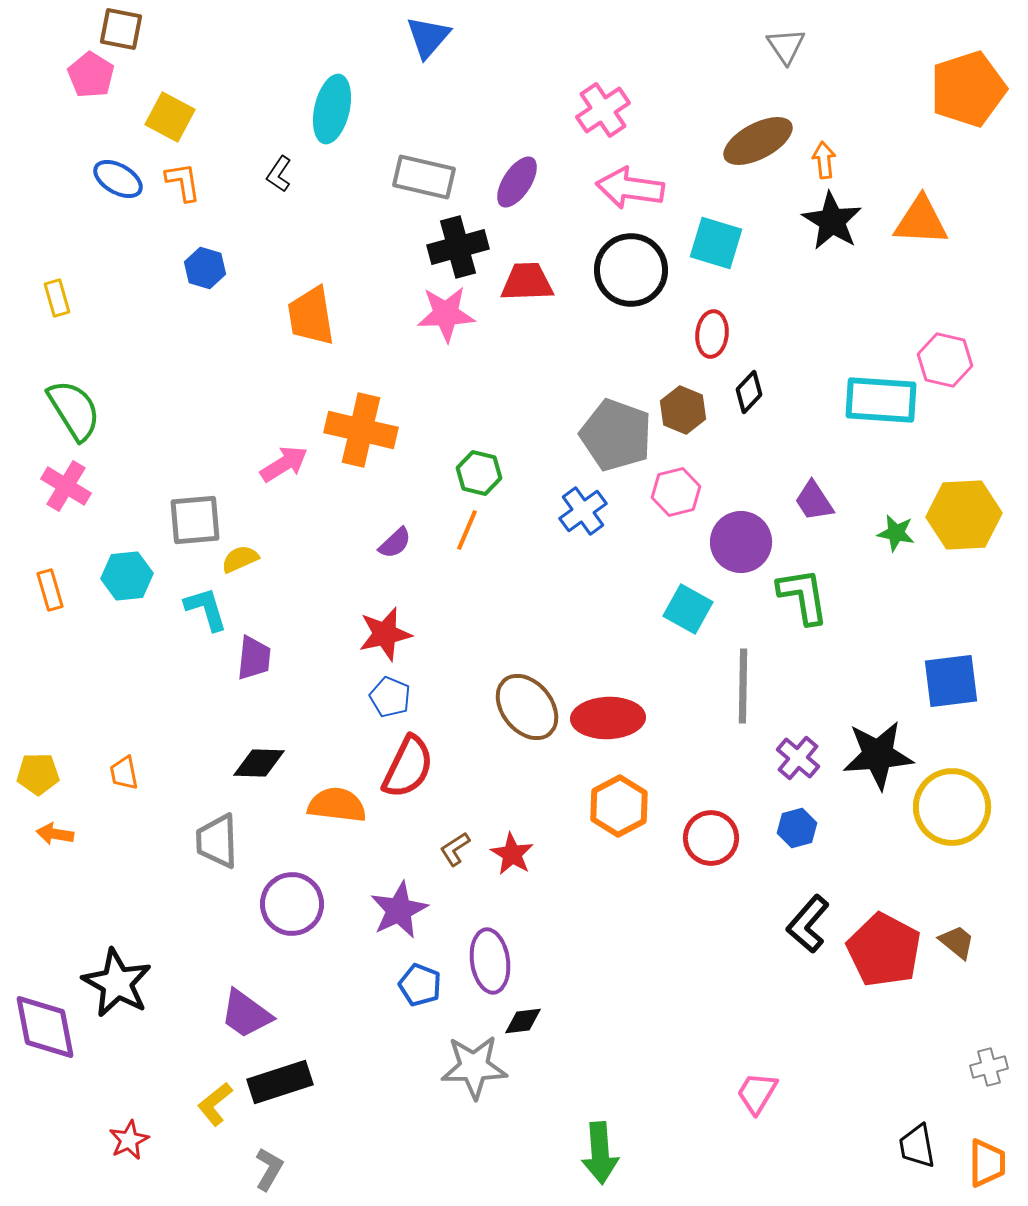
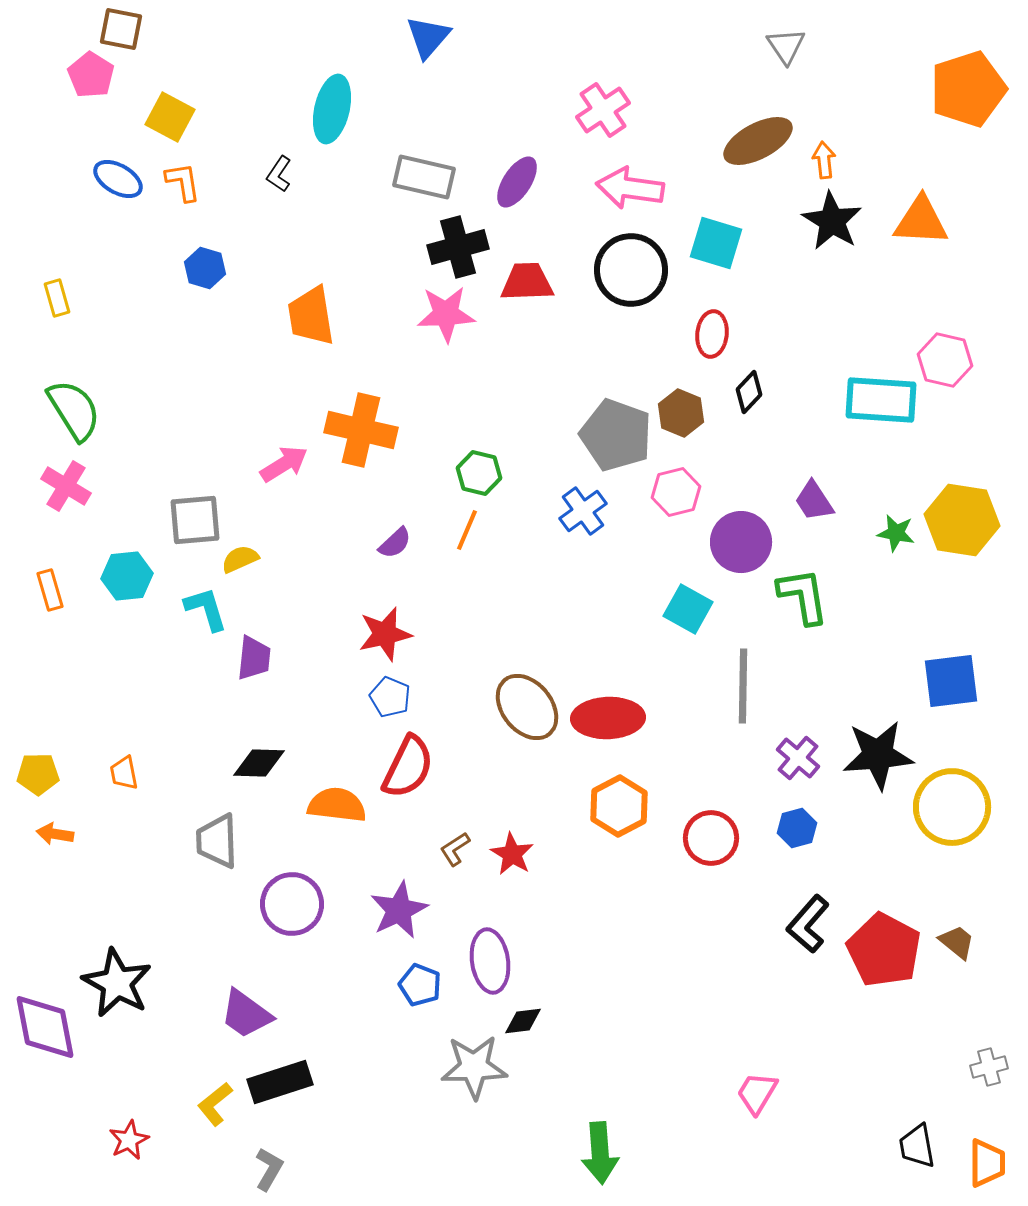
brown hexagon at (683, 410): moved 2 px left, 3 px down
yellow hexagon at (964, 515): moved 2 px left, 5 px down; rotated 12 degrees clockwise
